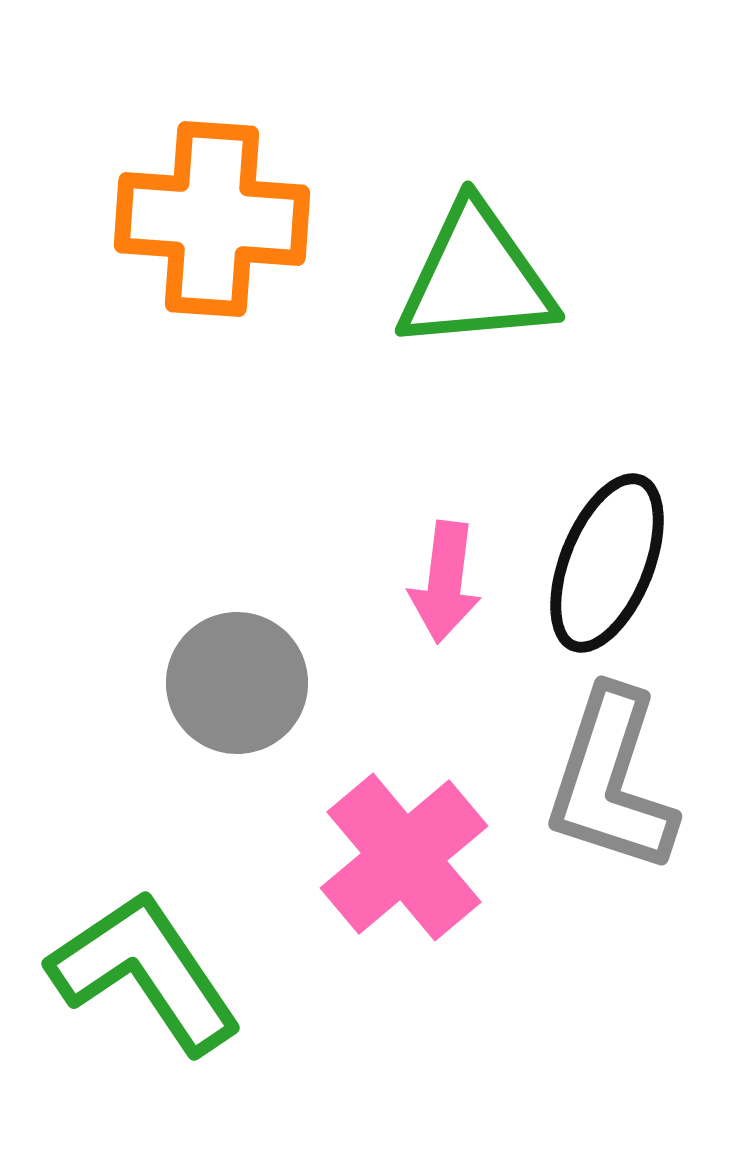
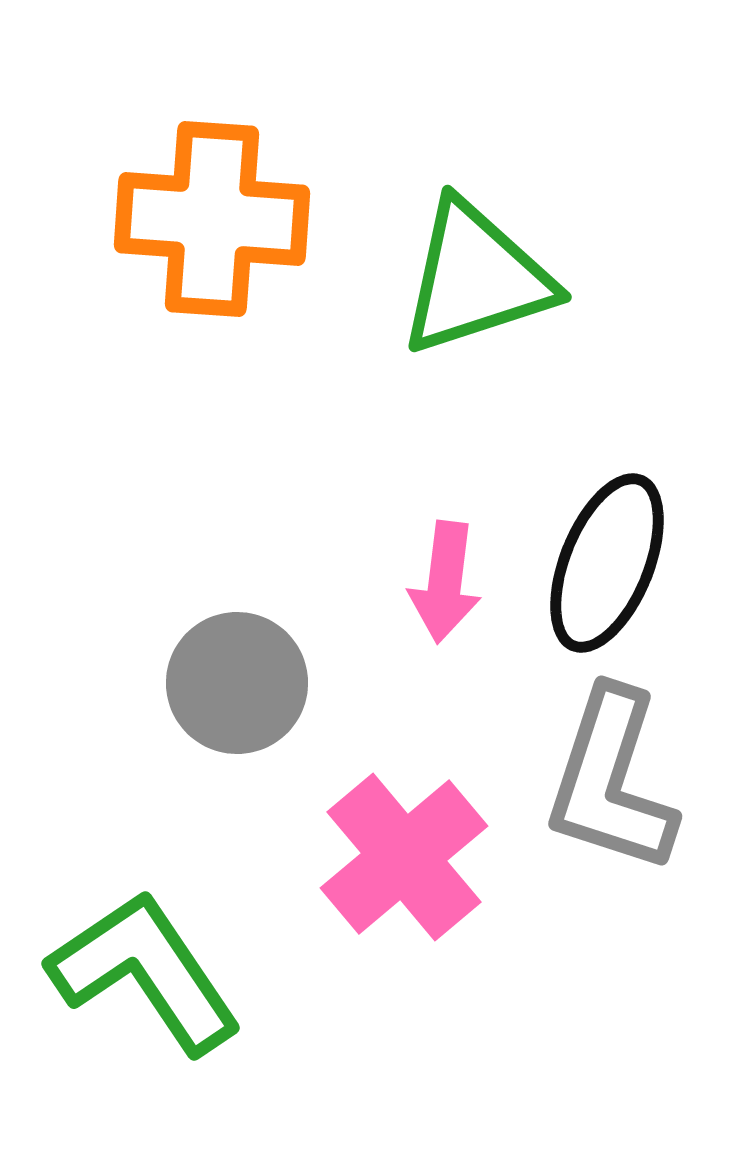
green triangle: rotated 13 degrees counterclockwise
